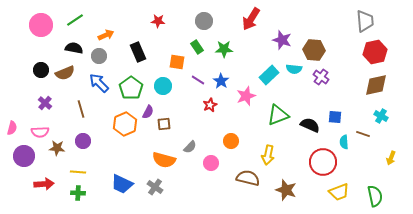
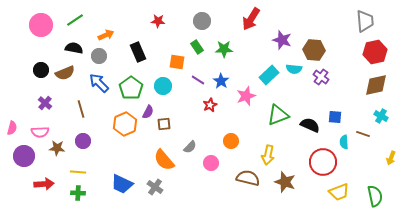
gray circle at (204, 21): moved 2 px left
orange semicircle at (164, 160): rotated 35 degrees clockwise
brown star at (286, 190): moved 1 px left, 8 px up
